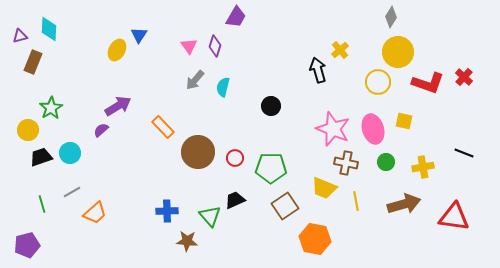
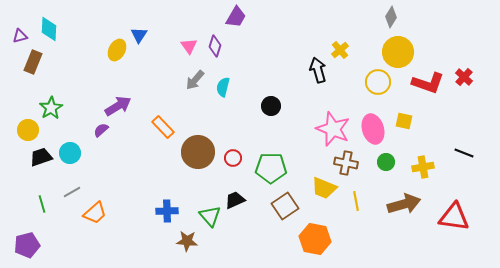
red circle at (235, 158): moved 2 px left
